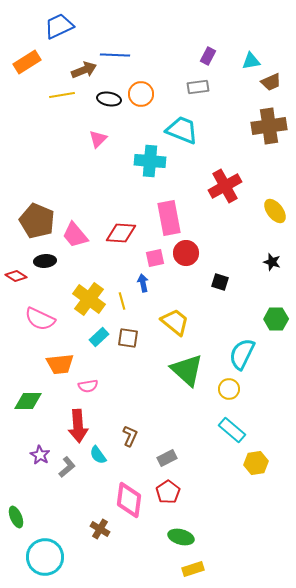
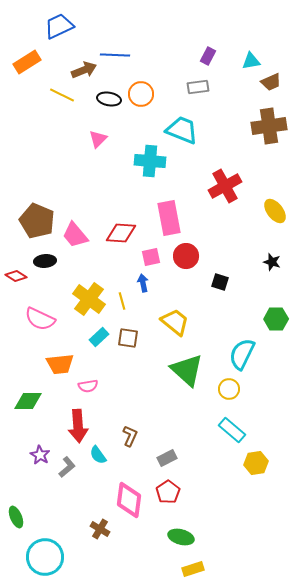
yellow line at (62, 95): rotated 35 degrees clockwise
red circle at (186, 253): moved 3 px down
pink square at (155, 258): moved 4 px left, 1 px up
